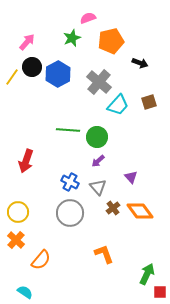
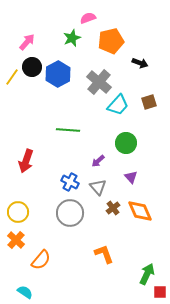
green circle: moved 29 px right, 6 px down
orange diamond: rotated 12 degrees clockwise
